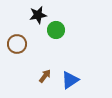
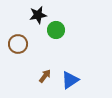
brown circle: moved 1 px right
